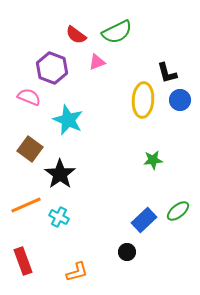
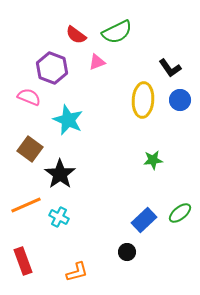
black L-shape: moved 3 px right, 5 px up; rotated 20 degrees counterclockwise
green ellipse: moved 2 px right, 2 px down
